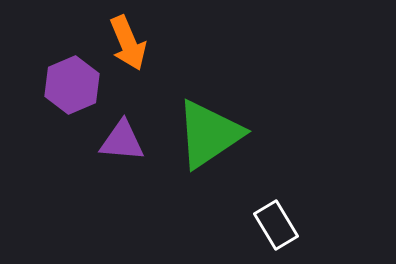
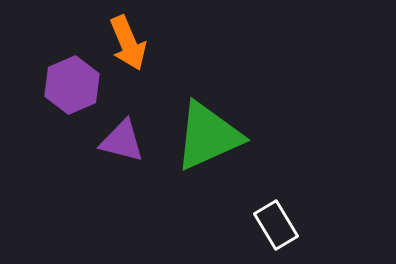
green triangle: moved 1 px left, 2 px down; rotated 10 degrees clockwise
purple triangle: rotated 9 degrees clockwise
